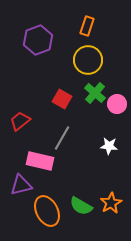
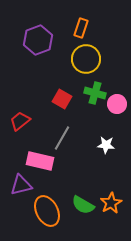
orange rectangle: moved 6 px left, 2 px down
yellow circle: moved 2 px left, 1 px up
green cross: rotated 25 degrees counterclockwise
white star: moved 3 px left, 1 px up
green semicircle: moved 2 px right, 1 px up
